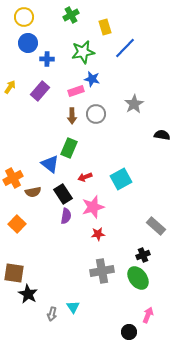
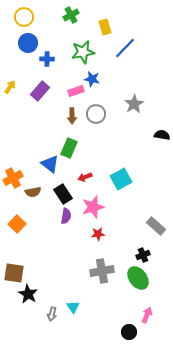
pink arrow: moved 1 px left
